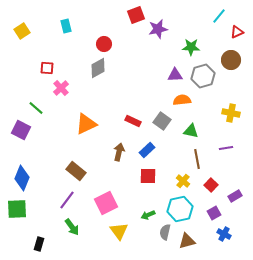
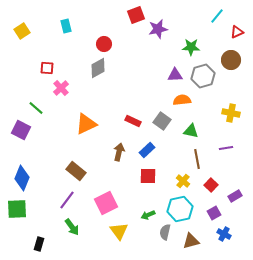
cyan line at (219, 16): moved 2 px left
brown triangle at (187, 241): moved 4 px right
